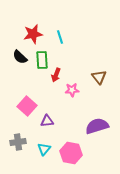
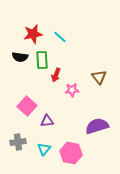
cyan line: rotated 32 degrees counterclockwise
black semicircle: rotated 35 degrees counterclockwise
